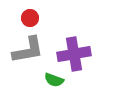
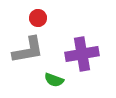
red circle: moved 8 px right
purple cross: moved 8 px right
